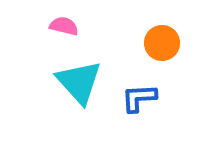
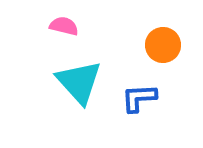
orange circle: moved 1 px right, 2 px down
